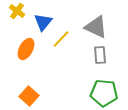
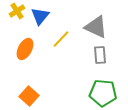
yellow cross: rotated 21 degrees clockwise
blue triangle: moved 3 px left, 6 px up
orange ellipse: moved 1 px left
green pentagon: moved 1 px left
